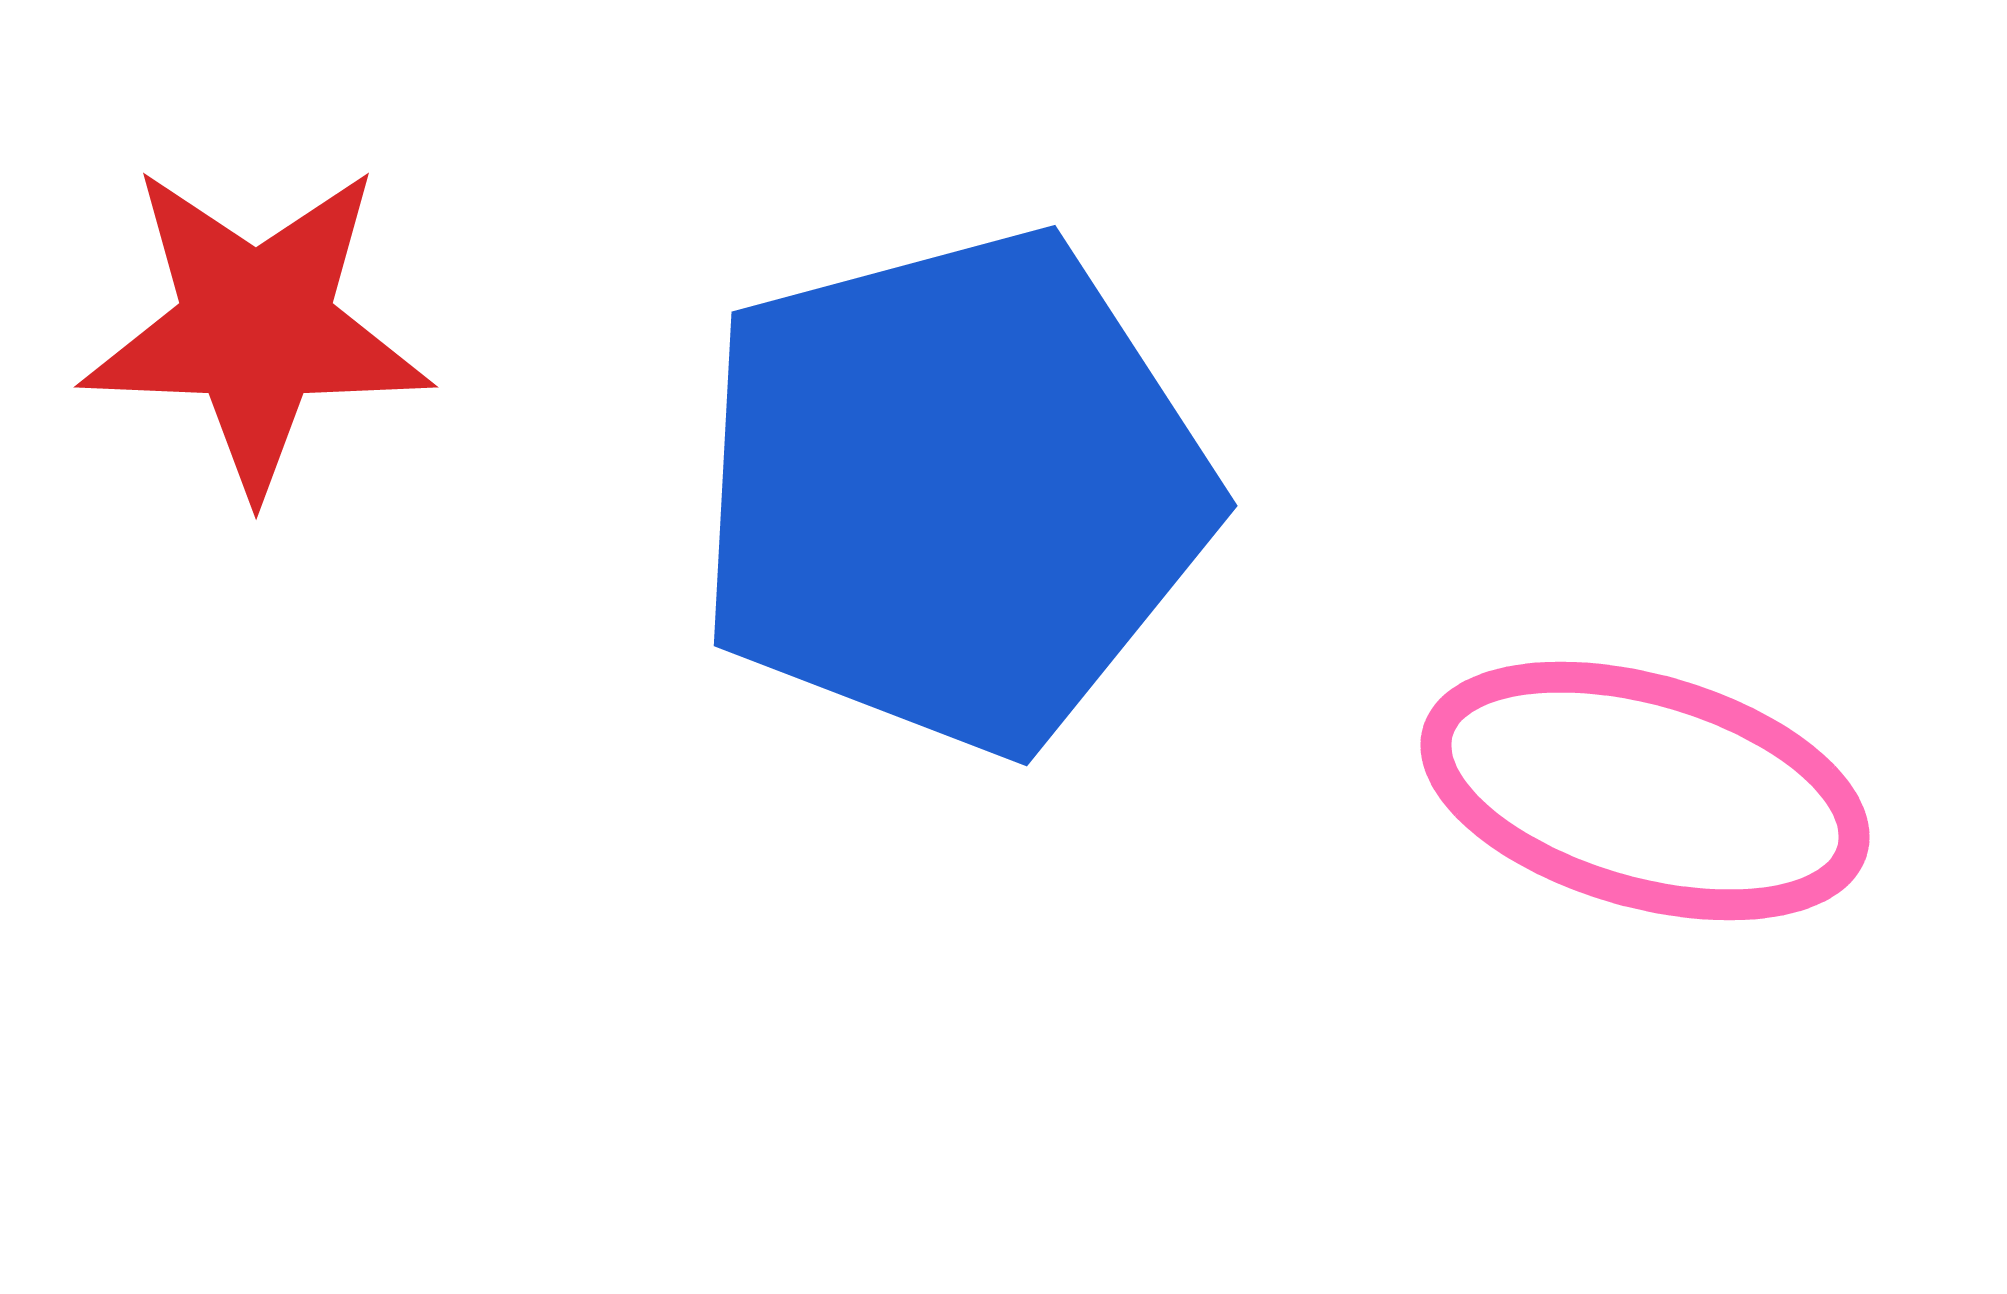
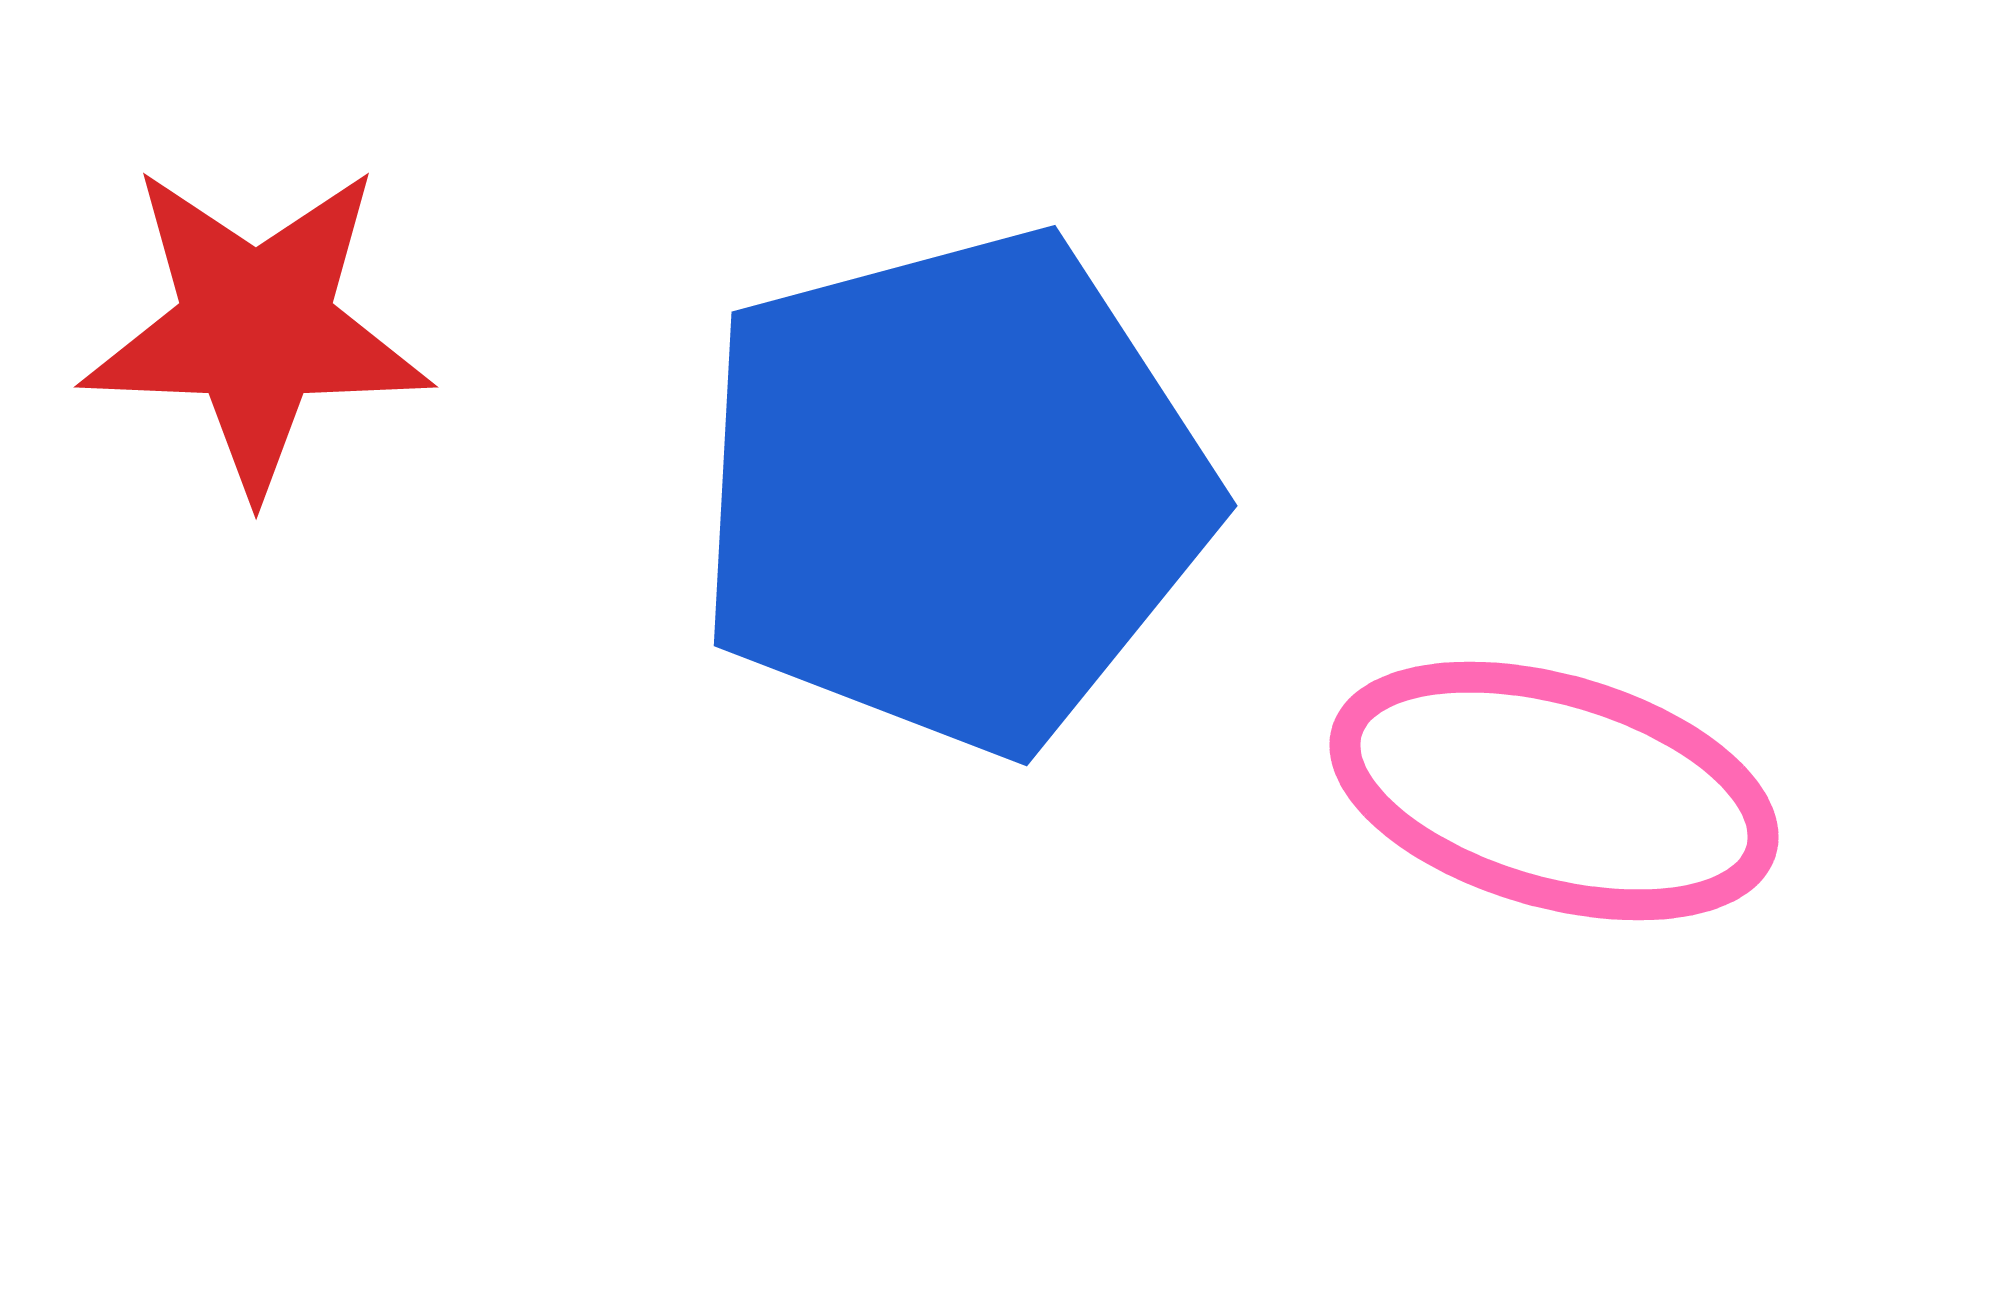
pink ellipse: moved 91 px left
